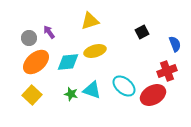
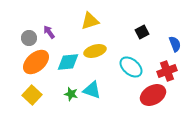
cyan ellipse: moved 7 px right, 19 px up
